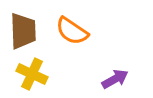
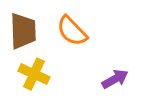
orange semicircle: rotated 12 degrees clockwise
yellow cross: moved 2 px right
